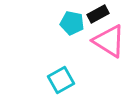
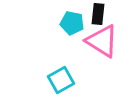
black rectangle: rotated 55 degrees counterclockwise
pink triangle: moved 7 px left
